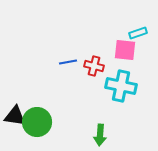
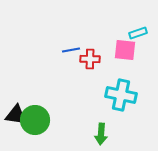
blue line: moved 3 px right, 12 px up
red cross: moved 4 px left, 7 px up; rotated 12 degrees counterclockwise
cyan cross: moved 9 px down
black triangle: moved 1 px right, 1 px up
green circle: moved 2 px left, 2 px up
green arrow: moved 1 px right, 1 px up
